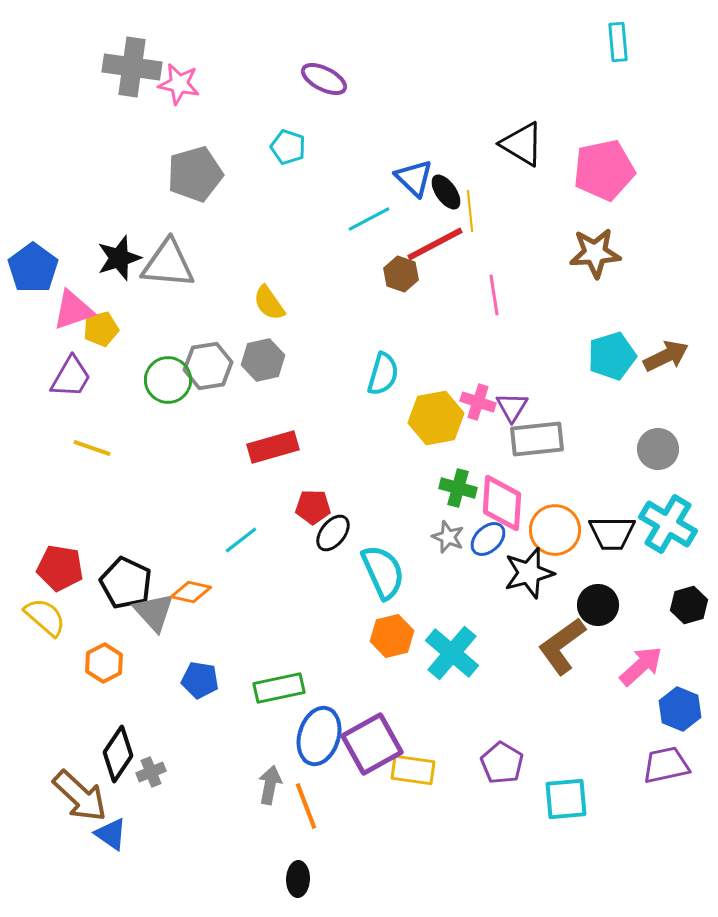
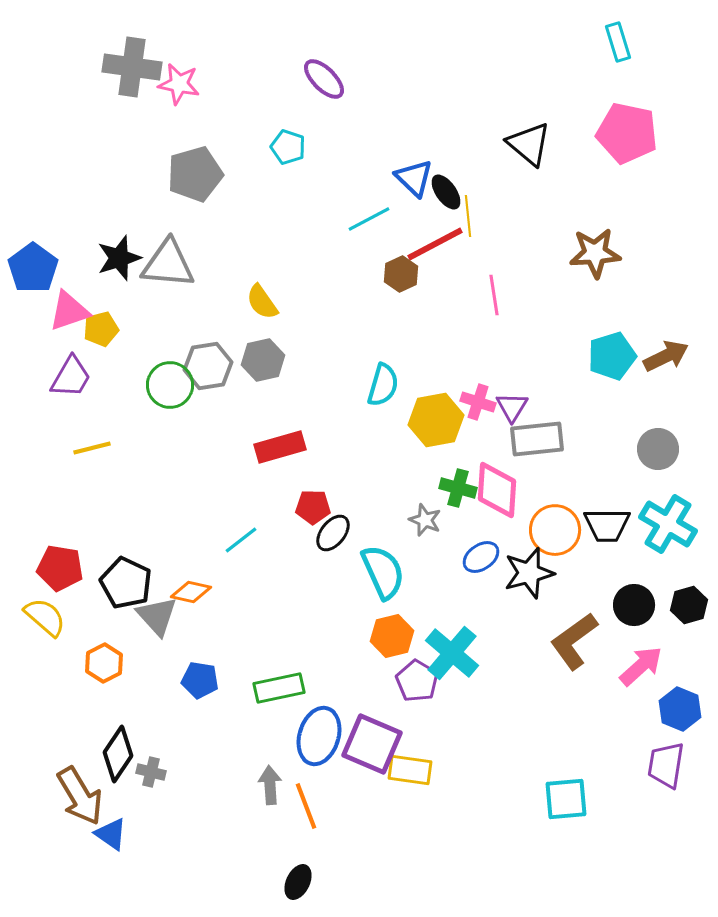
cyan rectangle at (618, 42): rotated 12 degrees counterclockwise
purple ellipse at (324, 79): rotated 18 degrees clockwise
black triangle at (522, 144): moved 7 px right; rotated 9 degrees clockwise
pink pentagon at (604, 170): moved 23 px right, 37 px up; rotated 24 degrees clockwise
yellow line at (470, 211): moved 2 px left, 5 px down
brown hexagon at (401, 274): rotated 16 degrees clockwise
yellow semicircle at (269, 303): moved 7 px left, 1 px up
pink triangle at (73, 310): moved 4 px left, 1 px down
cyan semicircle at (383, 374): moved 11 px down
green circle at (168, 380): moved 2 px right, 5 px down
yellow hexagon at (436, 418): moved 2 px down
red rectangle at (273, 447): moved 7 px right
yellow line at (92, 448): rotated 33 degrees counterclockwise
pink diamond at (502, 503): moved 5 px left, 13 px up
black trapezoid at (612, 533): moved 5 px left, 8 px up
gray star at (448, 537): moved 23 px left, 17 px up
blue ellipse at (488, 539): moved 7 px left, 18 px down; rotated 9 degrees clockwise
black circle at (598, 605): moved 36 px right
gray triangle at (154, 612): moved 3 px right, 4 px down
brown L-shape at (562, 646): moved 12 px right, 5 px up
purple square at (372, 744): rotated 38 degrees counterclockwise
purple pentagon at (502, 763): moved 85 px left, 82 px up
purple trapezoid at (666, 765): rotated 69 degrees counterclockwise
yellow rectangle at (413, 770): moved 3 px left
gray cross at (151, 772): rotated 36 degrees clockwise
gray arrow at (270, 785): rotated 15 degrees counterclockwise
brown arrow at (80, 796): rotated 16 degrees clockwise
black ellipse at (298, 879): moved 3 px down; rotated 24 degrees clockwise
